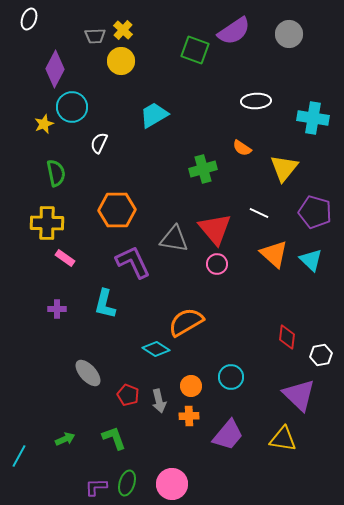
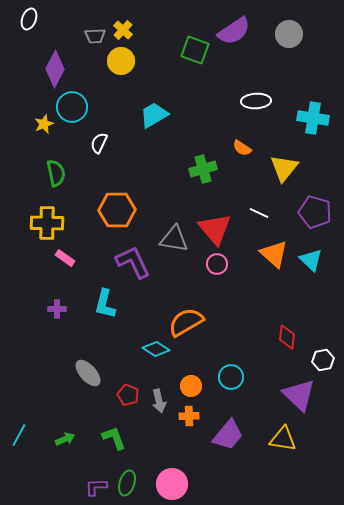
white hexagon at (321, 355): moved 2 px right, 5 px down
cyan line at (19, 456): moved 21 px up
